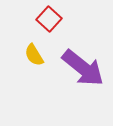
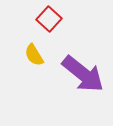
purple arrow: moved 6 px down
